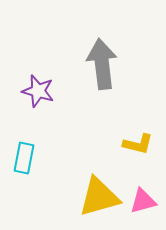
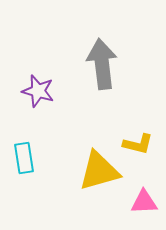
cyan rectangle: rotated 20 degrees counterclockwise
yellow triangle: moved 26 px up
pink triangle: moved 1 px right, 1 px down; rotated 12 degrees clockwise
